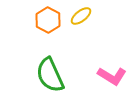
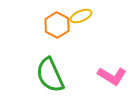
yellow ellipse: rotated 15 degrees clockwise
orange hexagon: moved 9 px right, 5 px down
